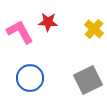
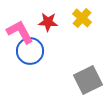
yellow cross: moved 12 px left, 11 px up
blue circle: moved 27 px up
